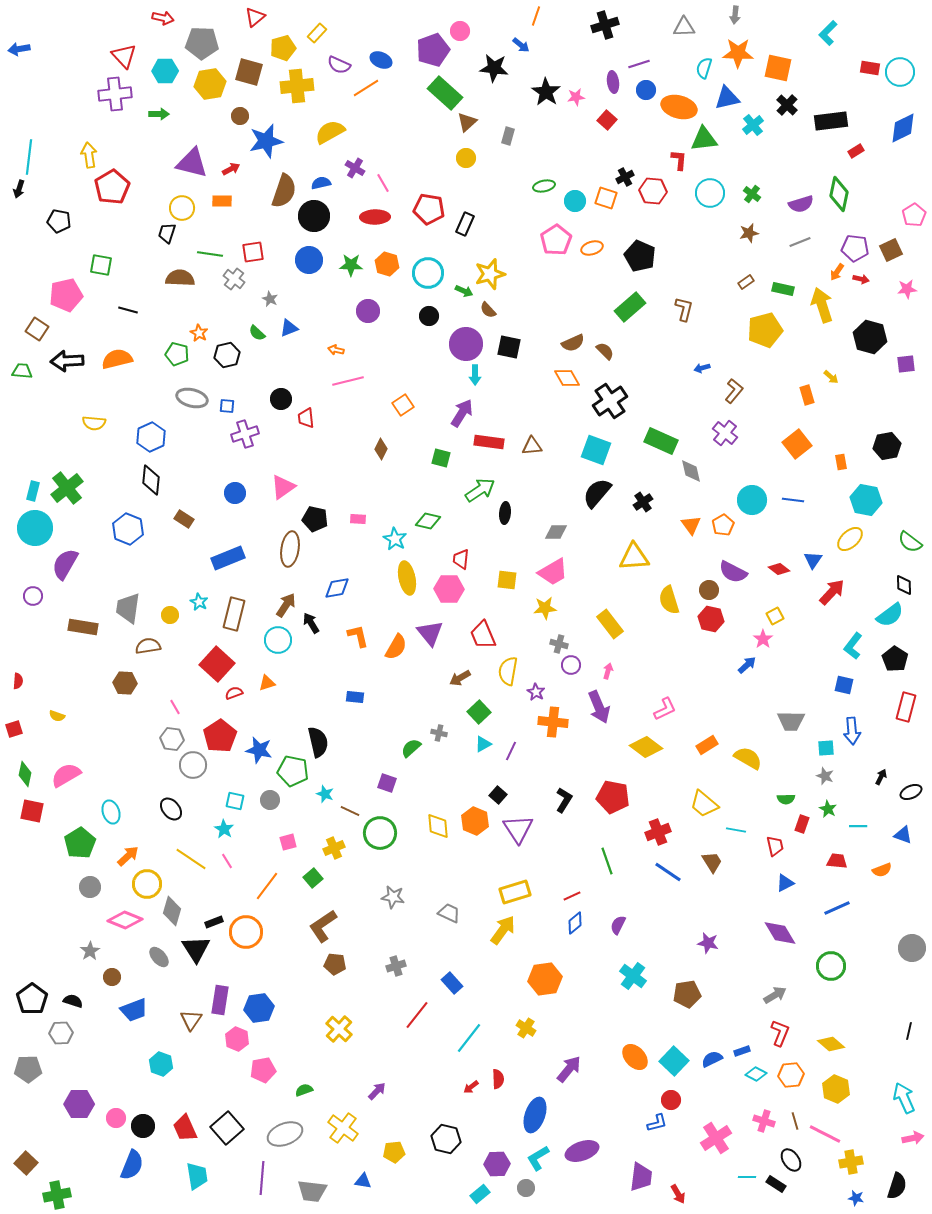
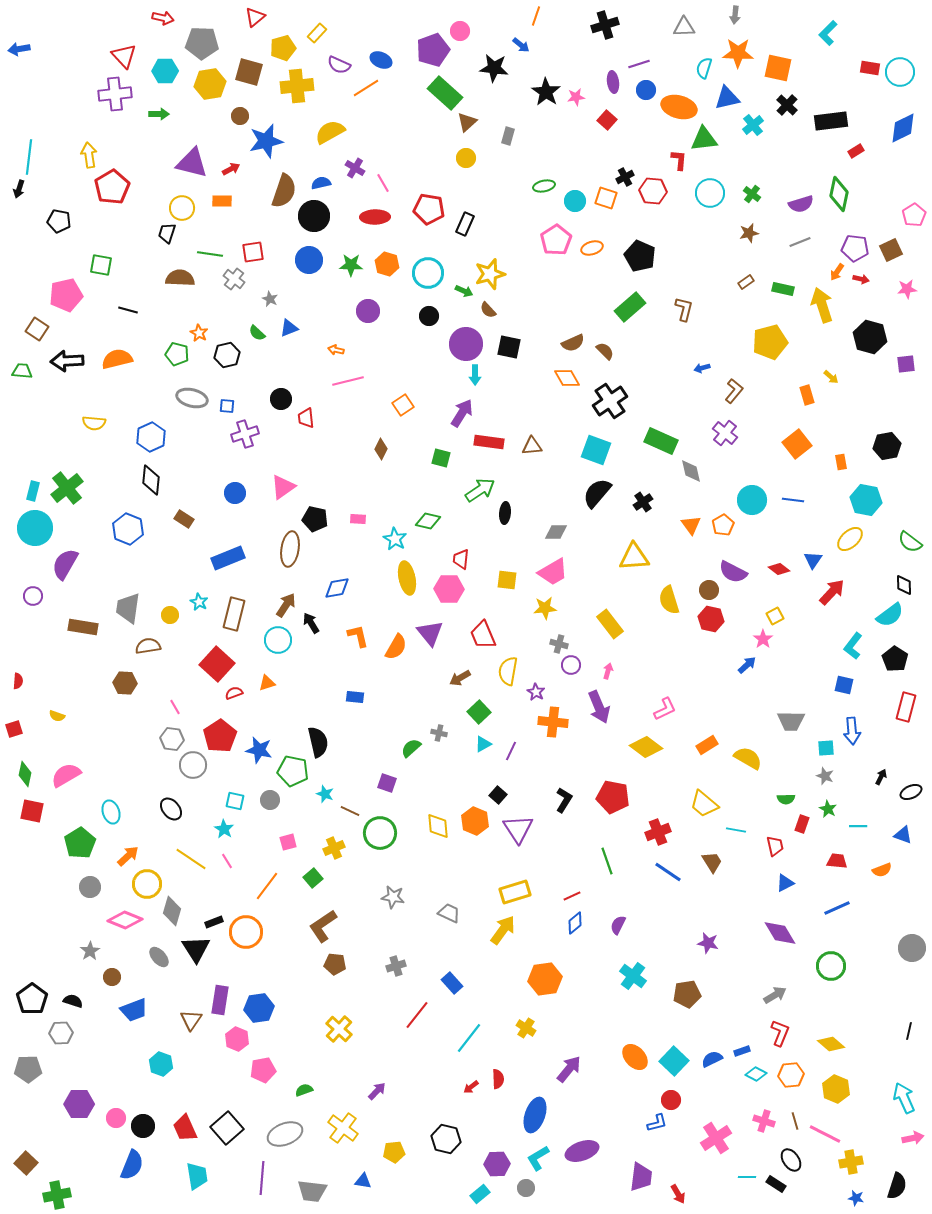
yellow pentagon at (765, 330): moved 5 px right, 12 px down
